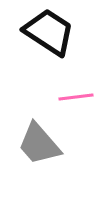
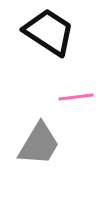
gray trapezoid: rotated 108 degrees counterclockwise
